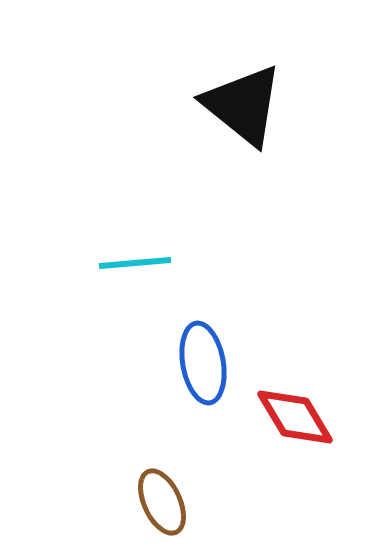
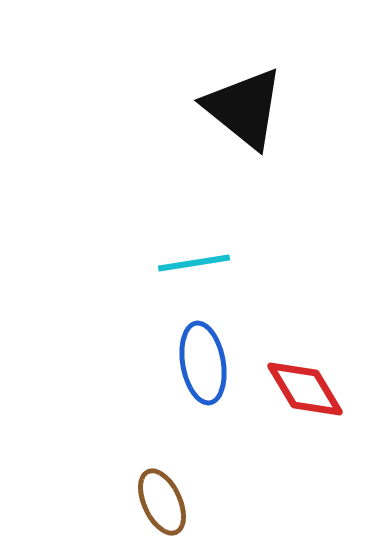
black triangle: moved 1 px right, 3 px down
cyan line: moved 59 px right; rotated 4 degrees counterclockwise
red diamond: moved 10 px right, 28 px up
